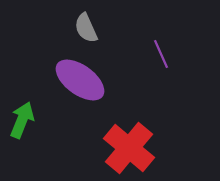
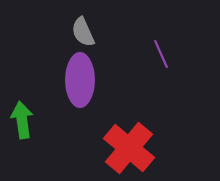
gray semicircle: moved 3 px left, 4 px down
purple ellipse: rotated 54 degrees clockwise
green arrow: rotated 30 degrees counterclockwise
